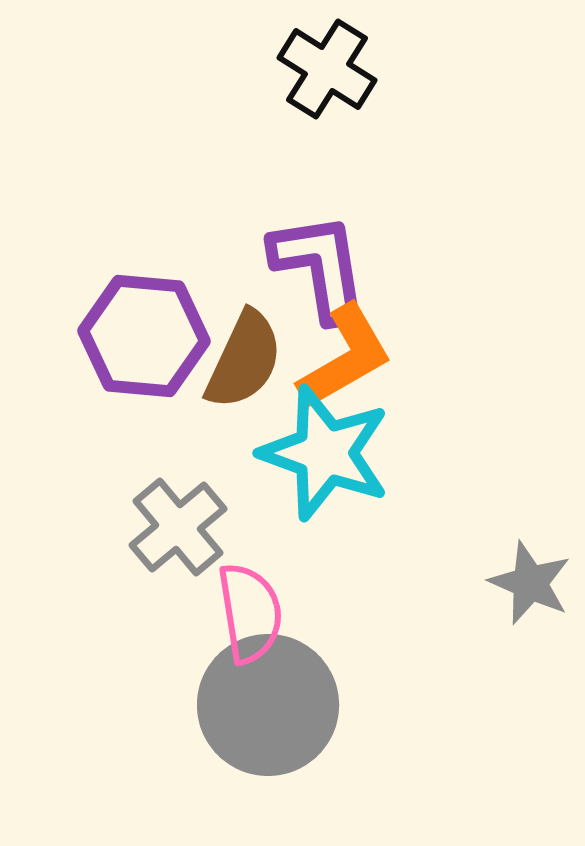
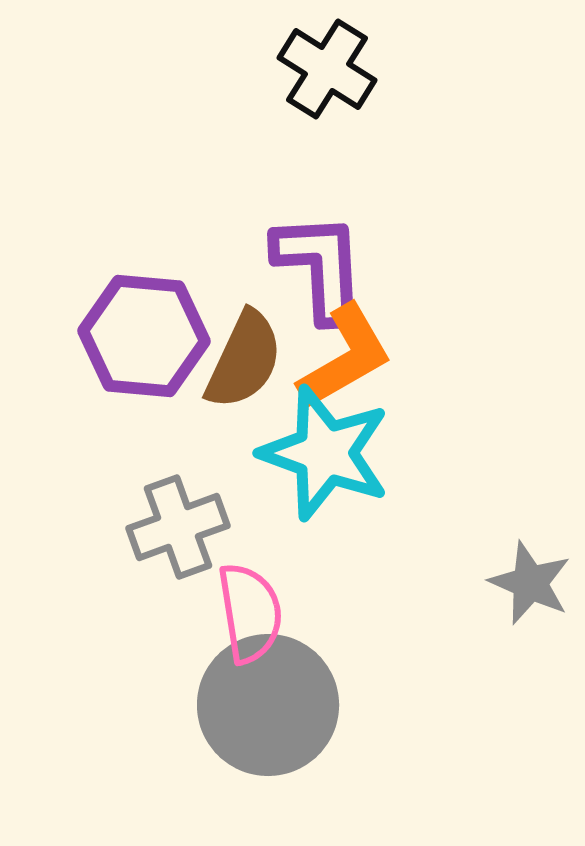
purple L-shape: rotated 6 degrees clockwise
gray cross: rotated 20 degrees clockwise
